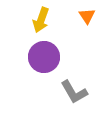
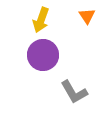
purple circle: moved 1 px left, 2 px up
